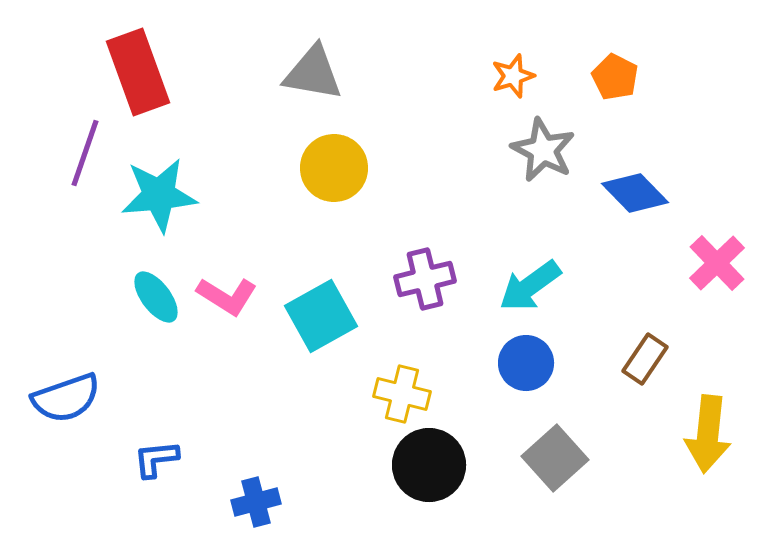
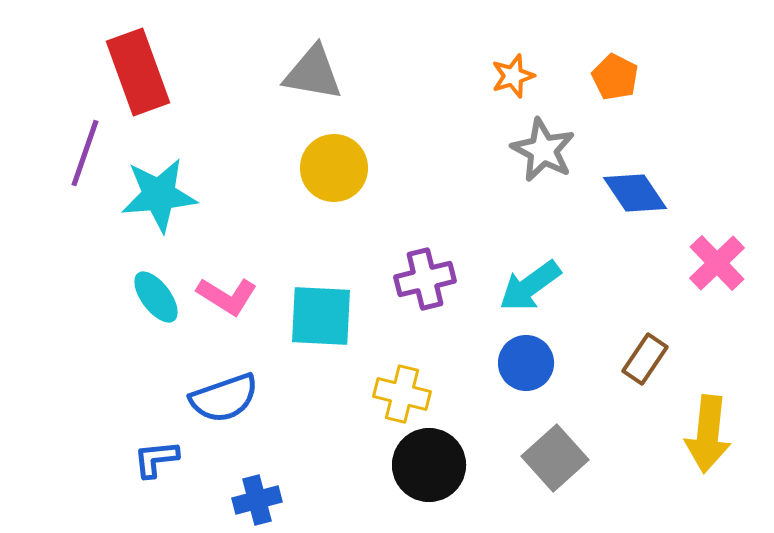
blue diamond: rotated 10 degrees clockwise
cyan square: rotated 32 degrees clockwise
blue semicircle: moved 158 px right
blue cross: moved 1 px right, 2 px up
